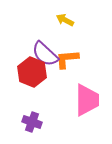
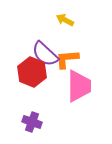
pink trapezoid: moved 8 px left, 14 px up
